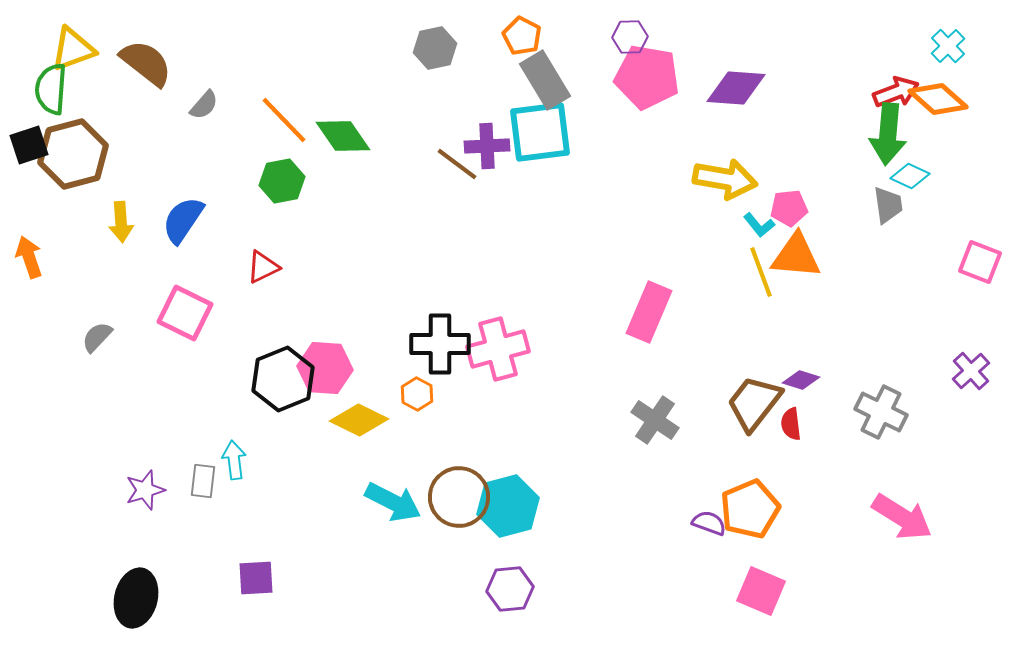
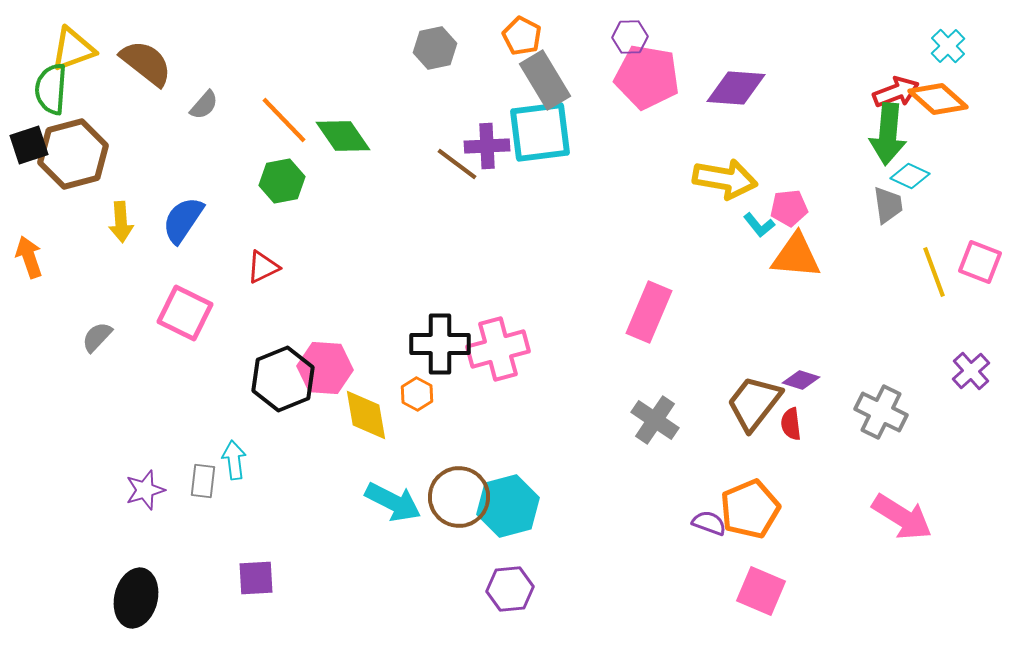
yellow line at (761, 272): moved 173 px right
yellow diamond at (359, 420): moved 7 px right, 5 px up; rotated 54 degrees clockwise
